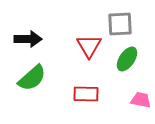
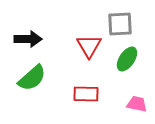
pink trapezoid: moved 4 px left, 4 px down
